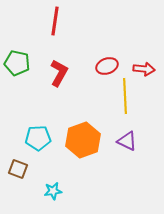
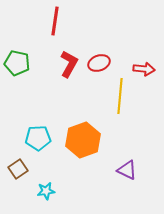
red ellipse: moved 8 px left, 3 px up
red L-shape: moved 10 px right, 9 px up
yellow line: moved 5 px left; rotated 8 degrees clockwise
purple triangle: moved 29 px down
brown square: rotated 36 degrees clockwise
cyan star: moved 7 px left
